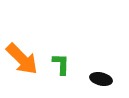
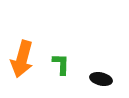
orange arrow: rotated 60 degrees clockwise
